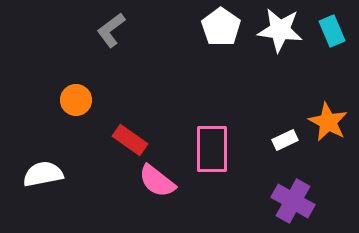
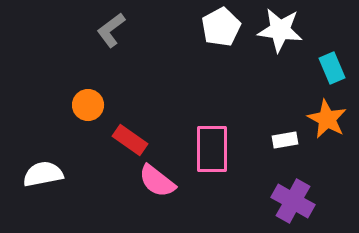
white pentagon: rotated 9 degrees clockwise
cyan rectangle: moved 37 px down
orange circle: moved 12 px right, 5 px down
orange star: moved 1 px left, 3 px up
white rectangle: rotated 15 degrees clockwise
